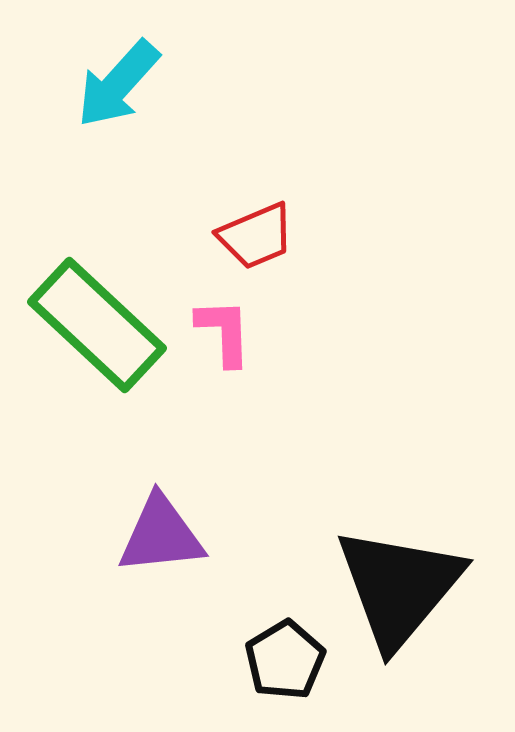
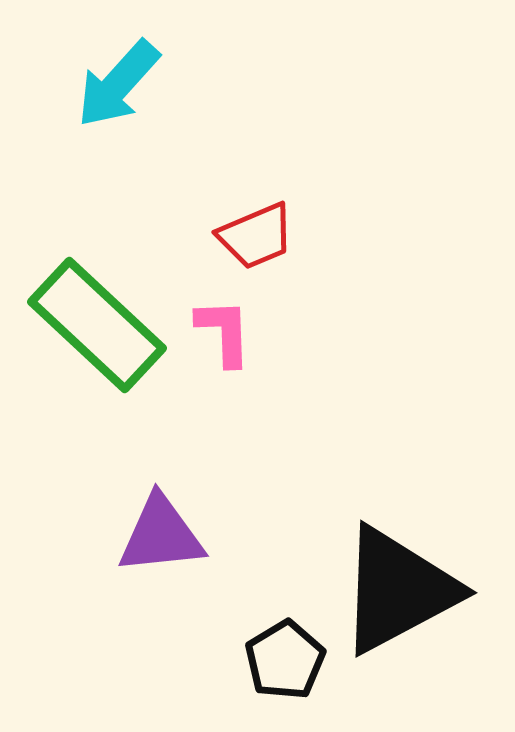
black triangle: moved 1 px left, 3 px down; rotated 22 degrees clockwise
